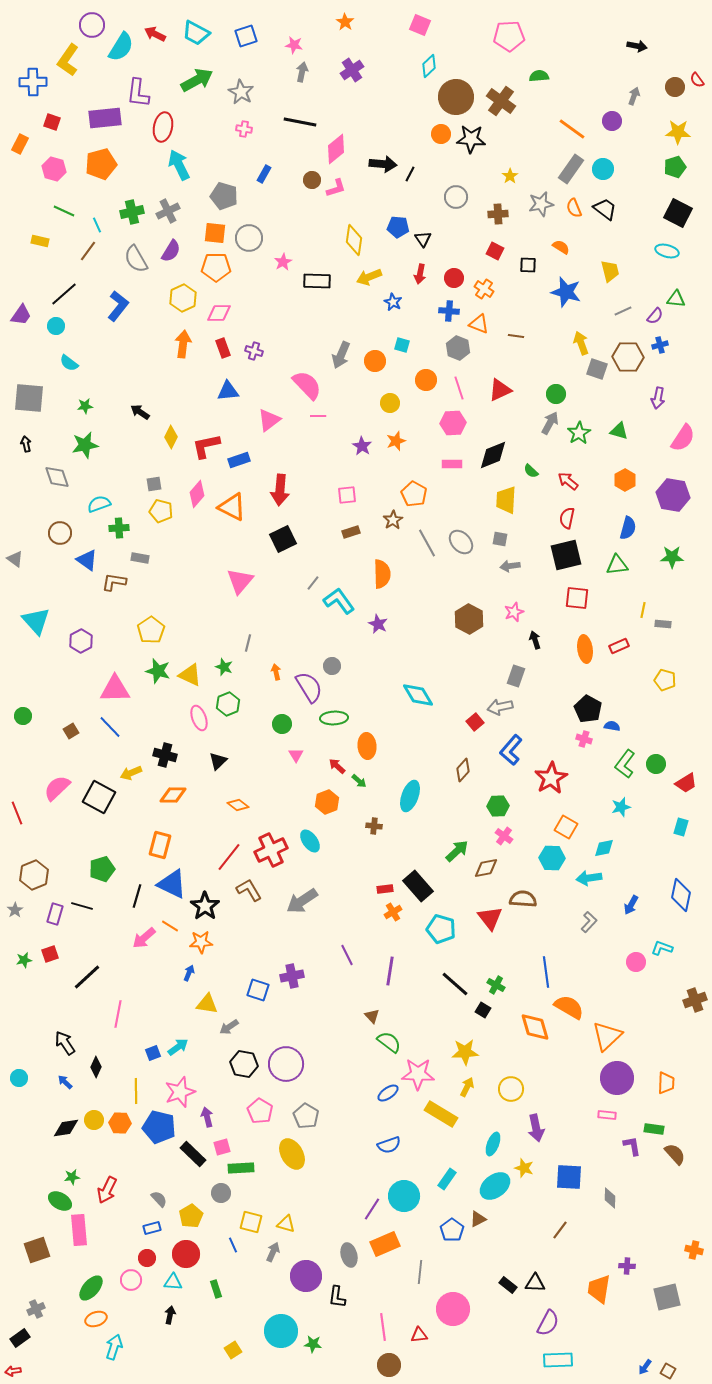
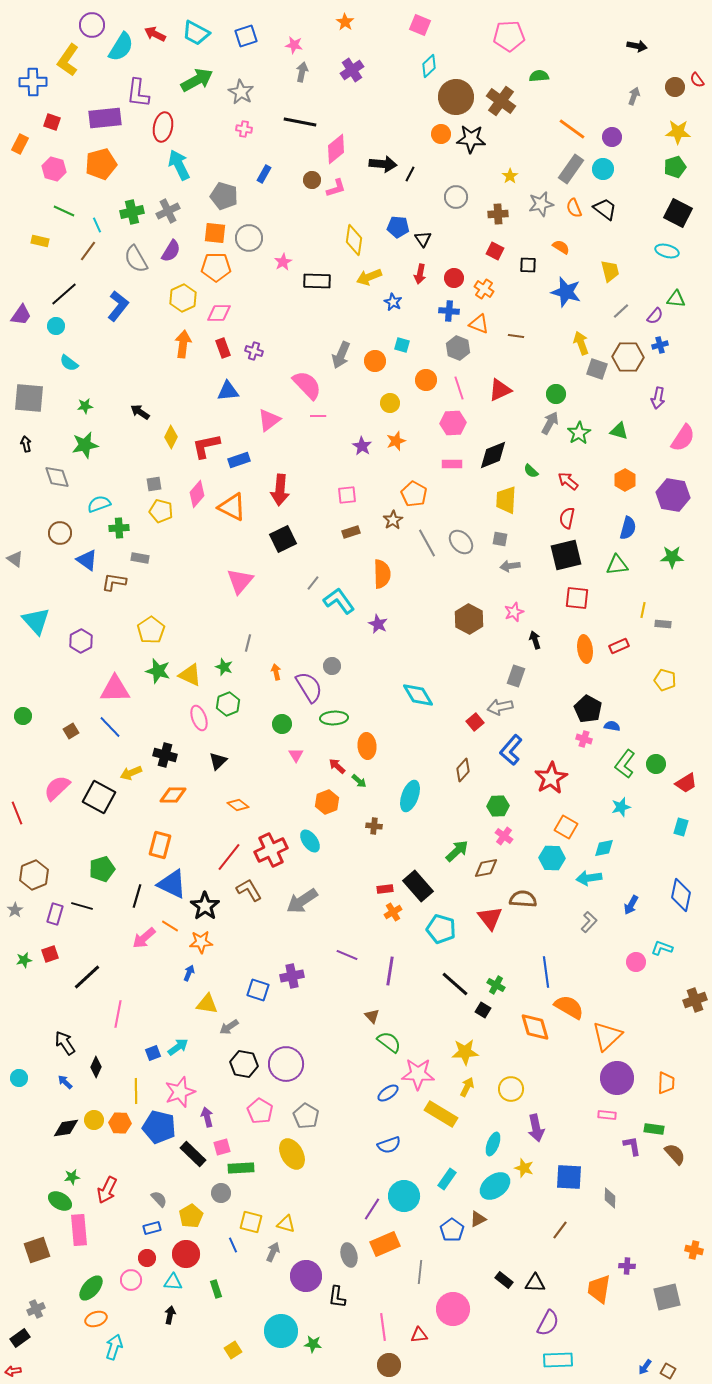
purple circle at (612, 121): moved 16 px down
gray line at (623, 311): moved 2 px left; rotated 18 degrees counterclockwise
purple line at (347, 955): rotated 40 degrees counterclockwise
black rectangle at (508, 1285): moved 4 px left, 5 px up
